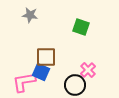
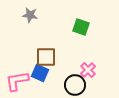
blue square: moved 1 px left, 1 px down
pink L-shape: moved 7 px left, 1 px up
